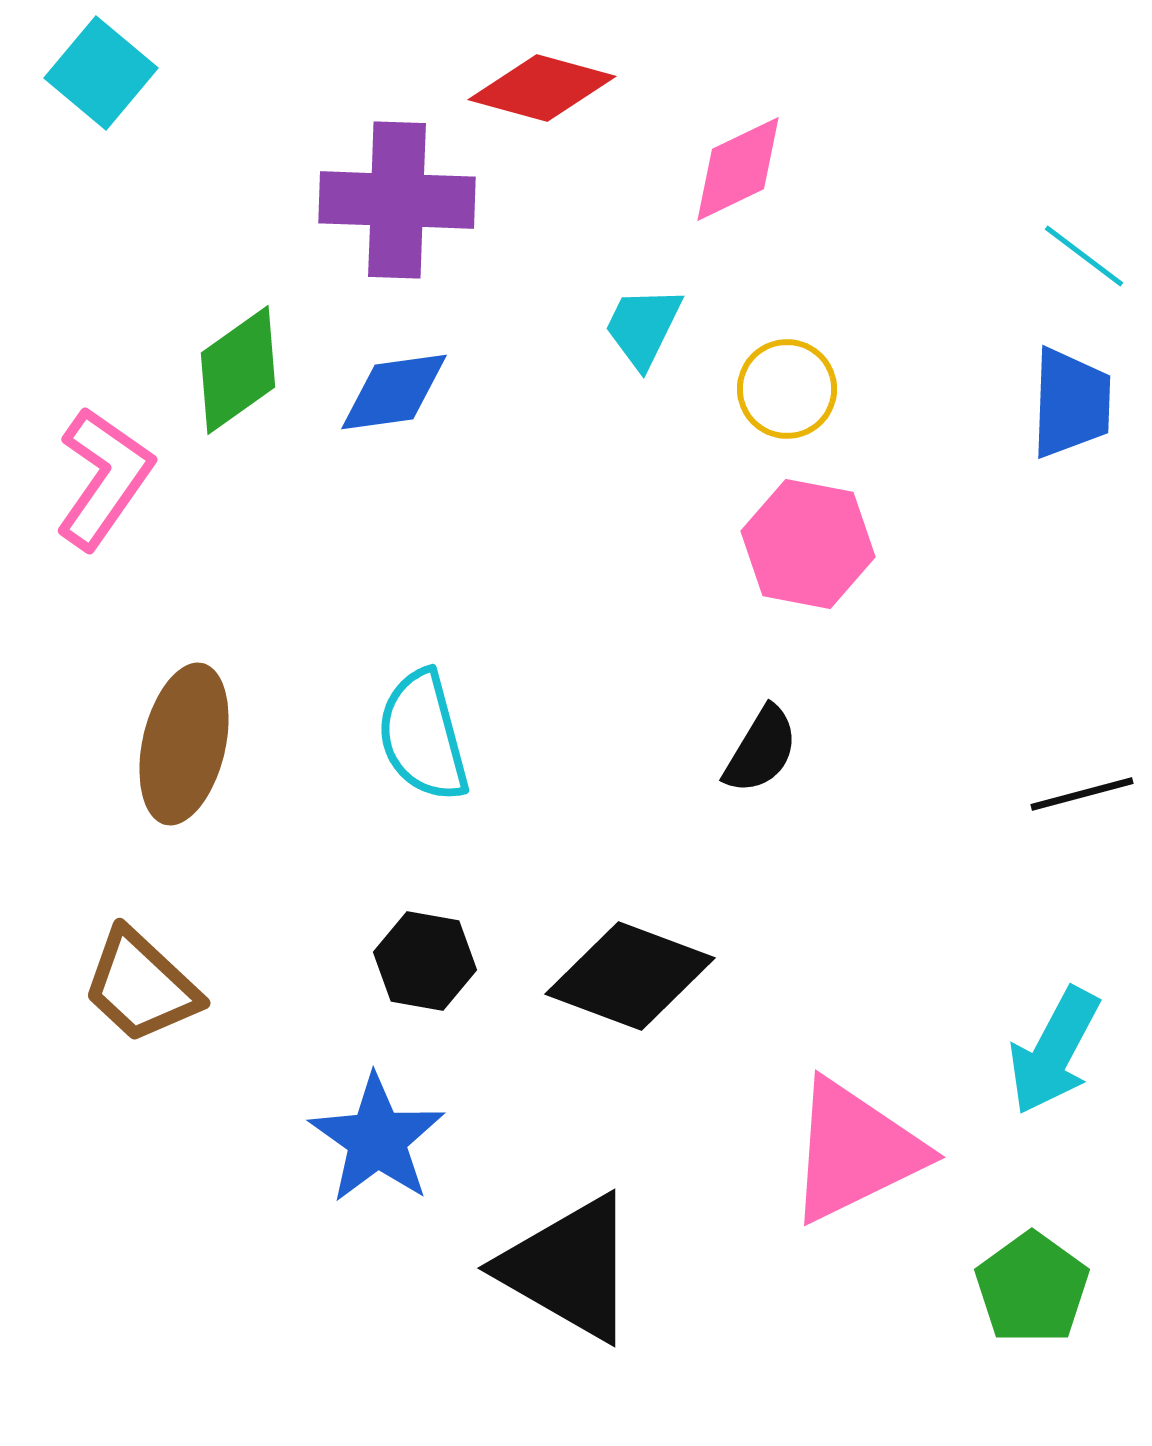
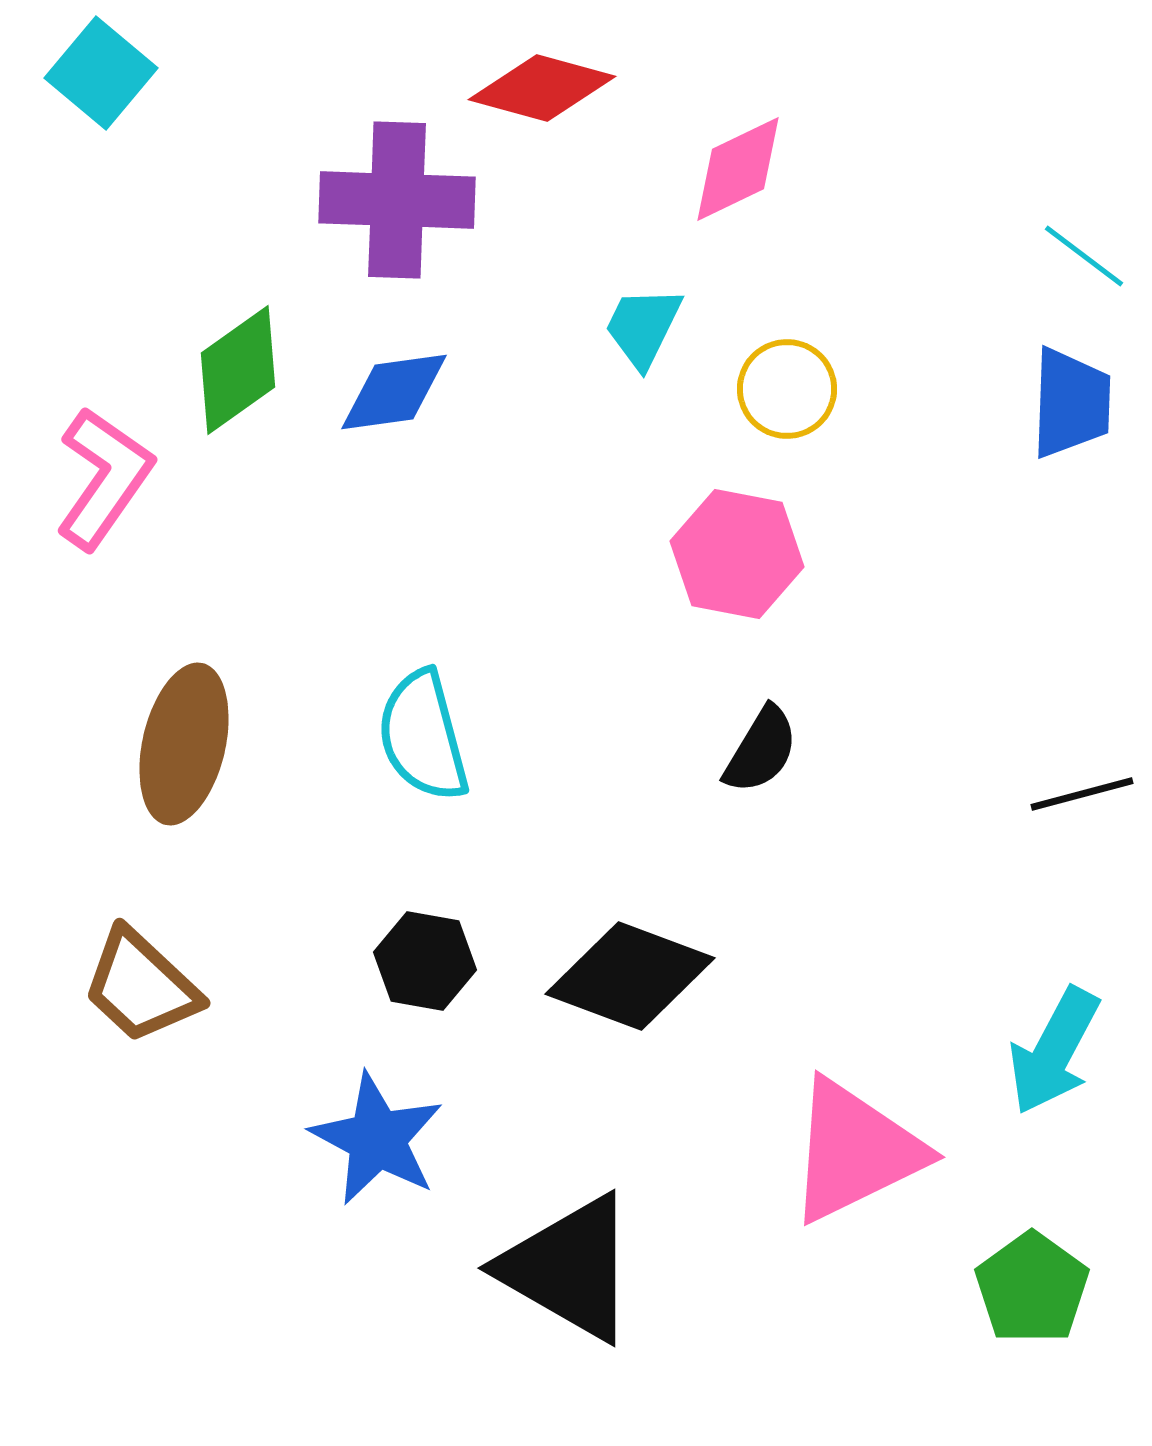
pink hexagon: moved 71 px left, 10 px down
blue star: rotated 7 degrees counterclockwise
